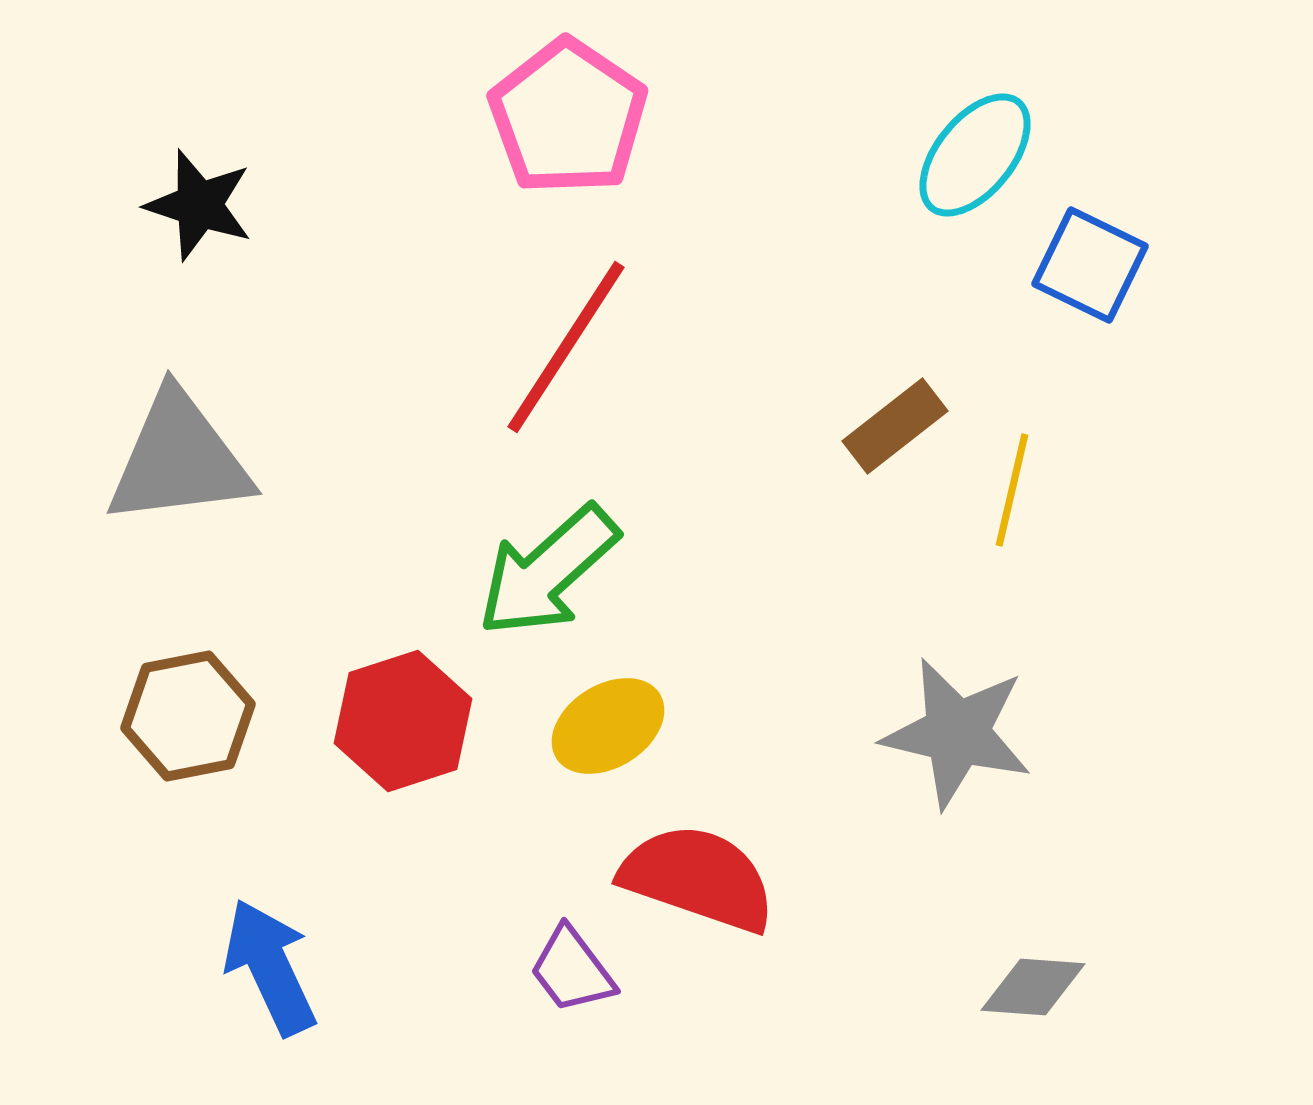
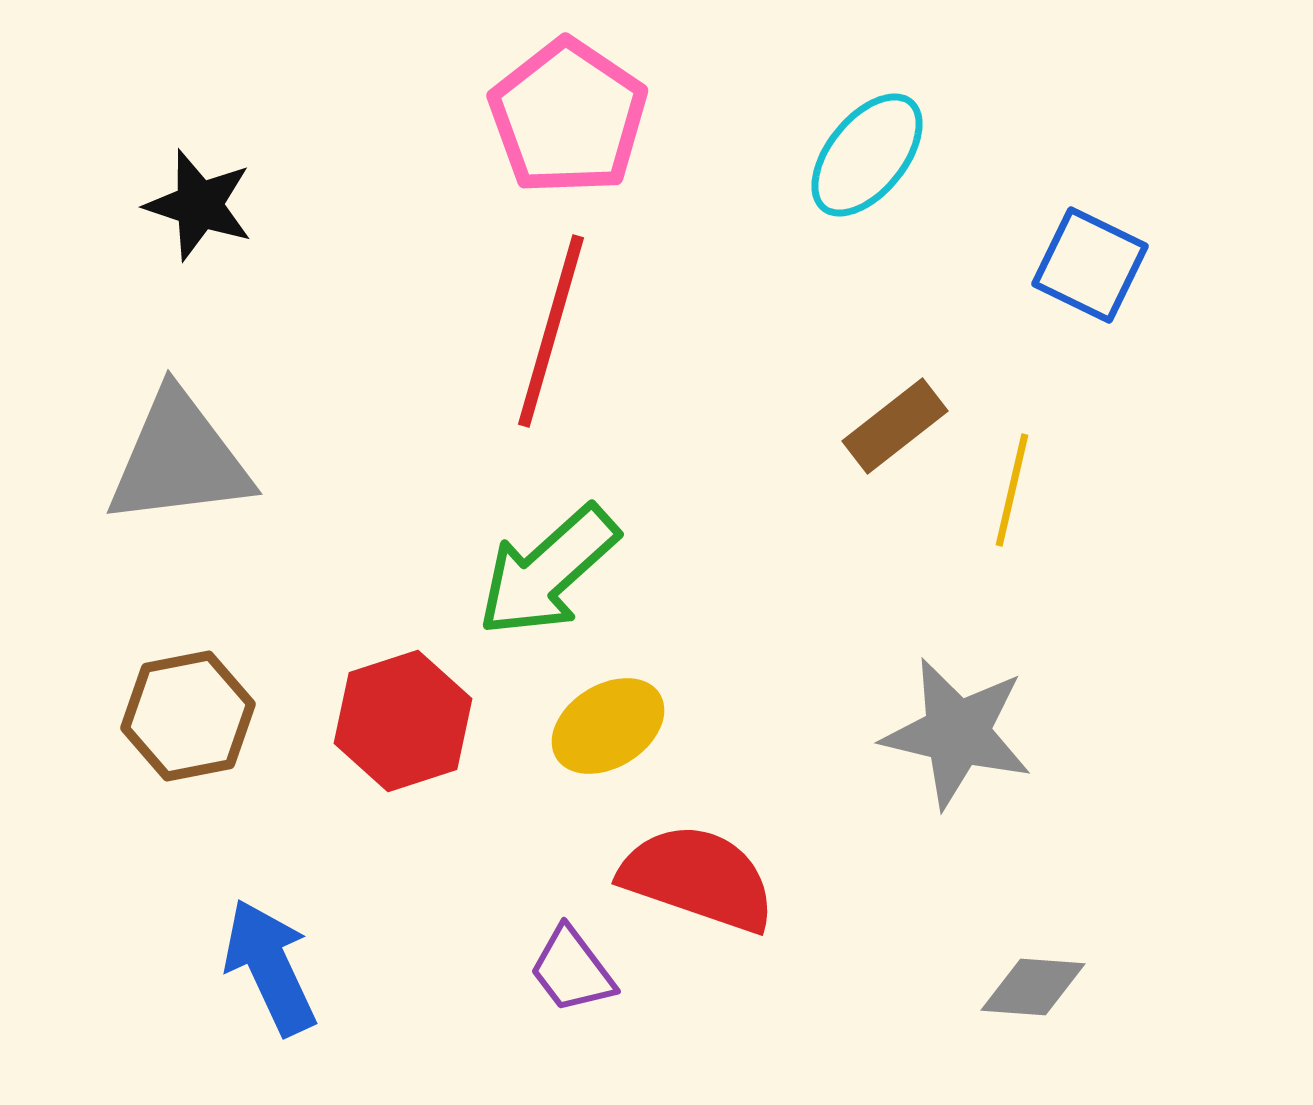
cyan ellipse: moved 108 px left
red line: moved 15 px left, 16 px up; rotated 17 degrees counterclockwise
